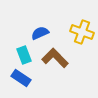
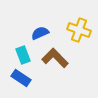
yellow cross: moved 3 px left, 2 px up
cyan rectangle: moved 1 px left
